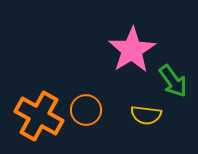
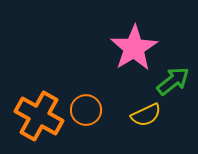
pink star: moved 2 px right, 2 px up
green arrow: rotated 92 degrees counterclockwise
yellow semicircle: rotated 32 degrees counterclockwise
